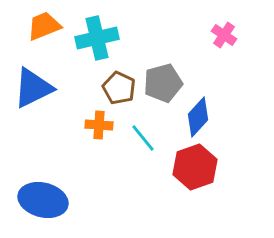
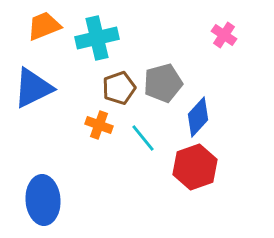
brown pentagon: rotated 28 degrees clockwise
orange cross: rotated 16 degrees clockwise
blue ellipse: rotated 72 degrees clockwise
